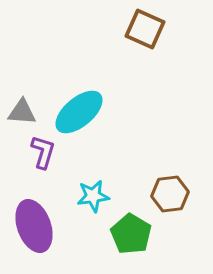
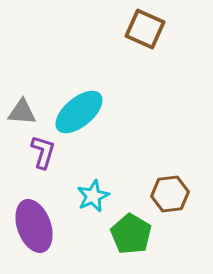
cyan star: rotated 16 degrees counterclockwise
